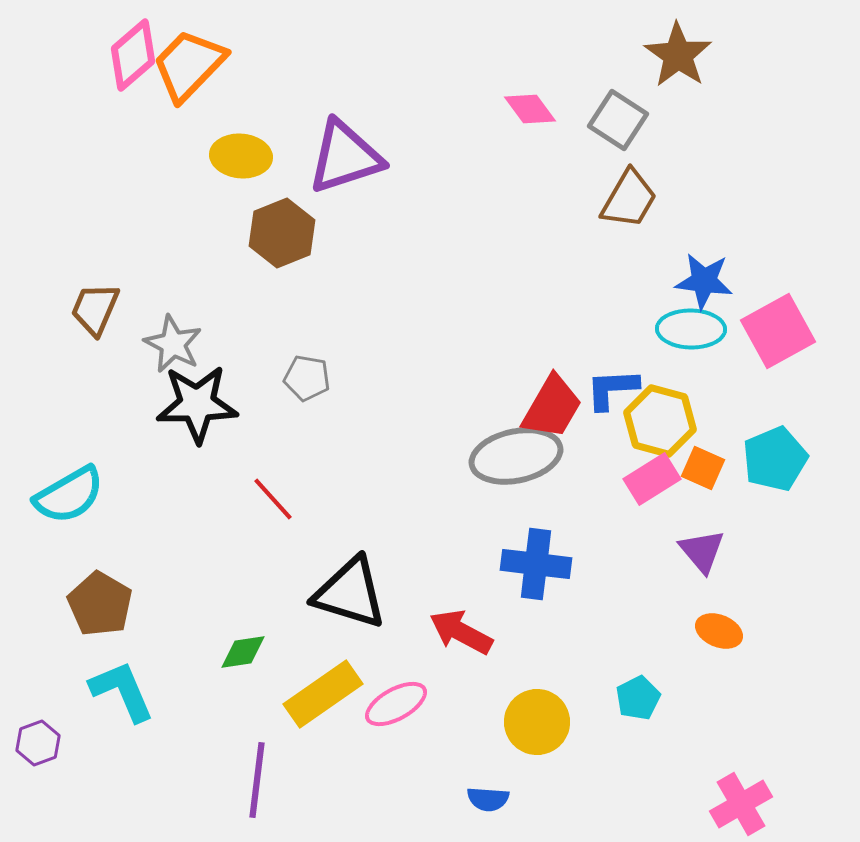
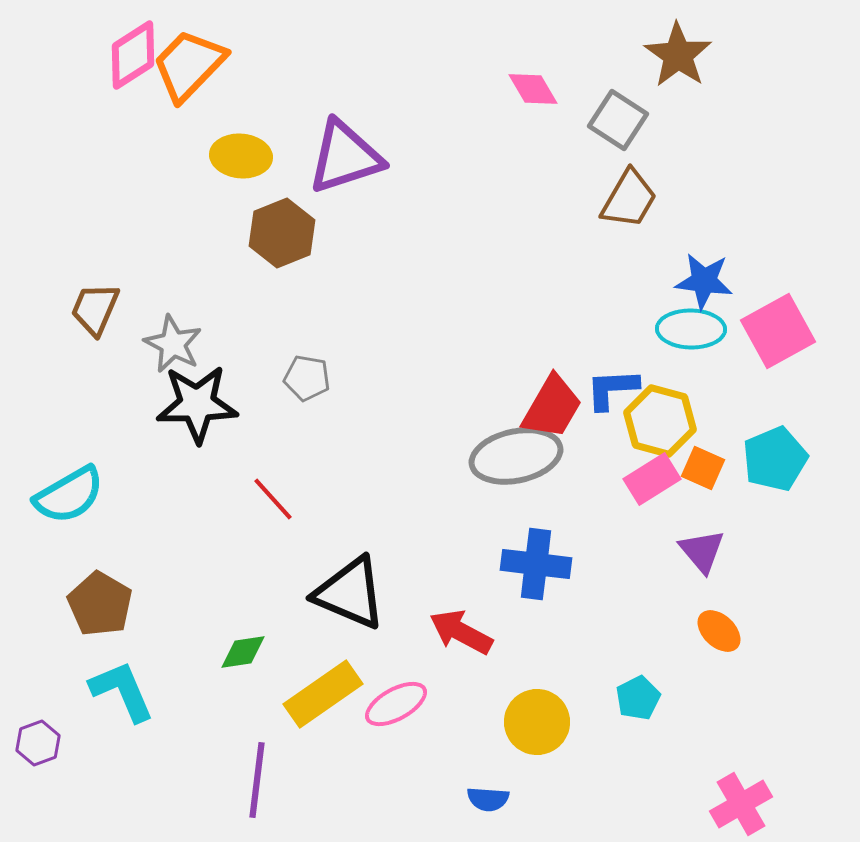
pink diamond at (133, 55): rotated 8 degrees clockwise
pink diamond at (530, 109): moved 3 px right, 20 px up; rotated 6 degrees clockwise
black triangle at (350, 593): rotated 6 degrees clockwise
orange ellipse at (719, 631): rotated 21 degrees clockwise
